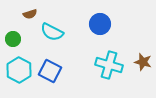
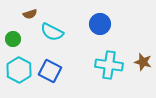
cyan cross: rotated 8 degrees counterclockwise
